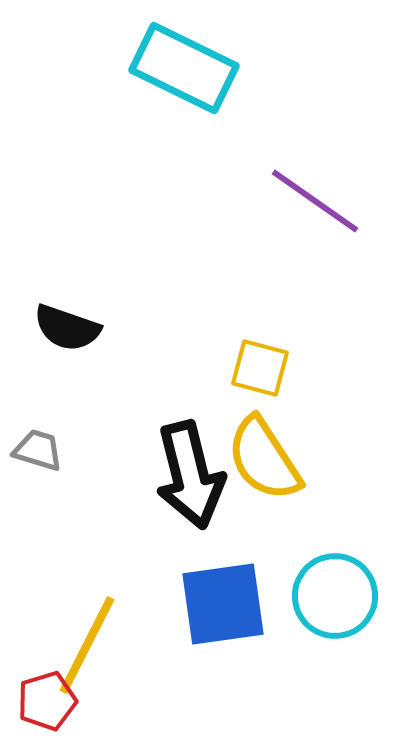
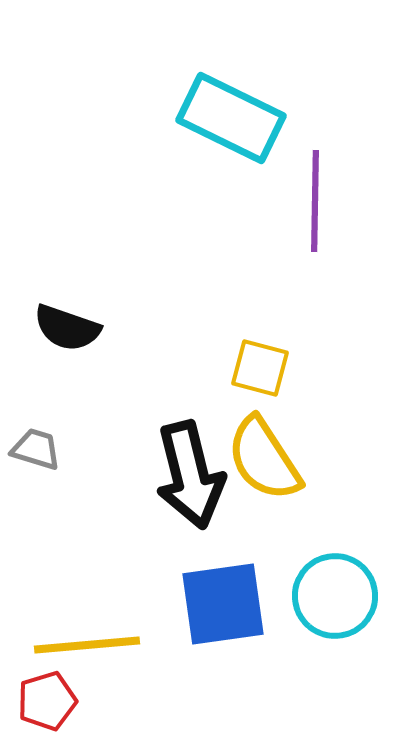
cyan rectangle: moved 47 px right, 50 px down
purple line: rotated 56 degrees clockwise
gray trapezoid: moved 2 px left, 1 px up
yellow line: rotated 58 degrees clockwise
